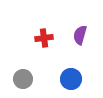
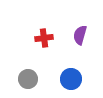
gray circle: moved 5 px right
